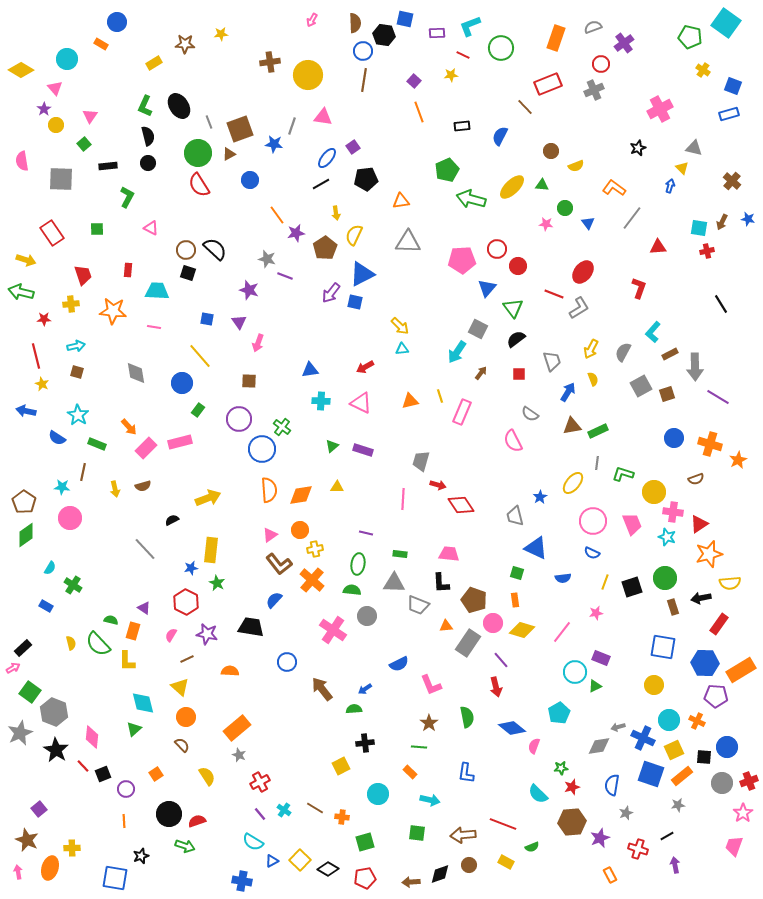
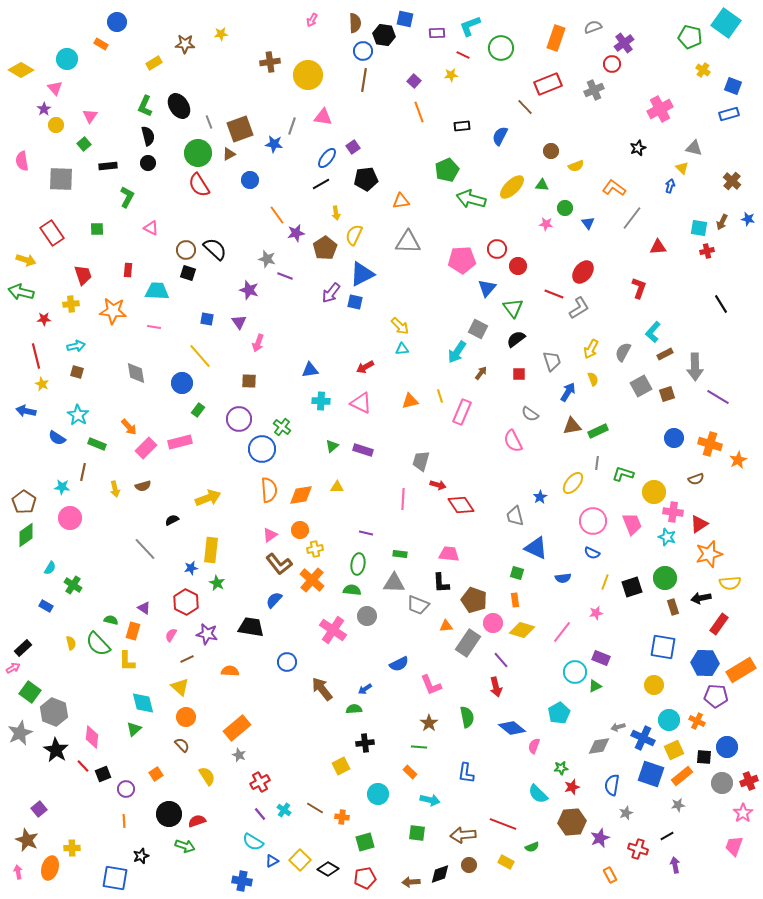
red circle at (601, 64): moved 11 px right
brown rectangle at (670, 354): moved 5 px left
